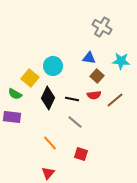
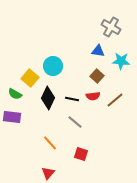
gray cross: moved 9 px right
blue triangle: moved 9 px right, 7 px up
red semicircle: moved 1 px left, 1 px down
